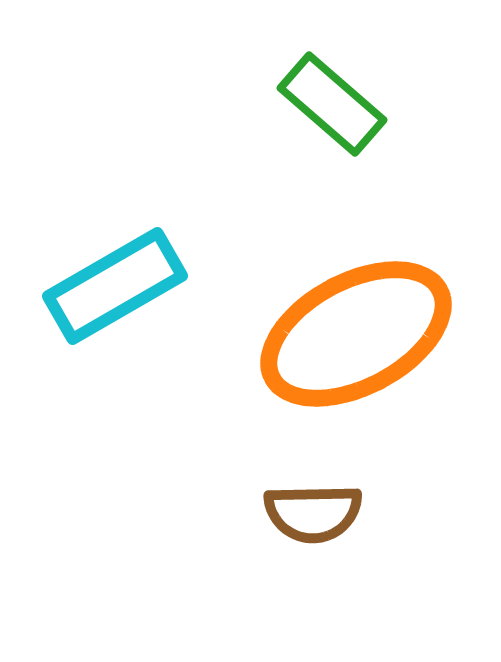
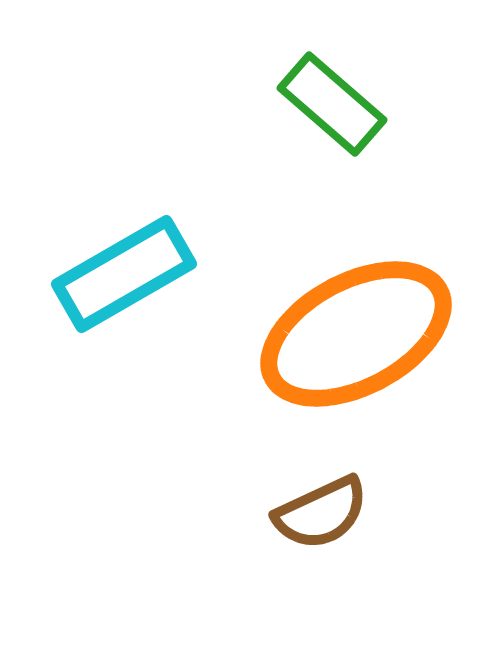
cyan rectangle: moved 9 px right, 12 px up
brown semicircle: moved 8 px right; rotated 24 degrees counterclockwise
